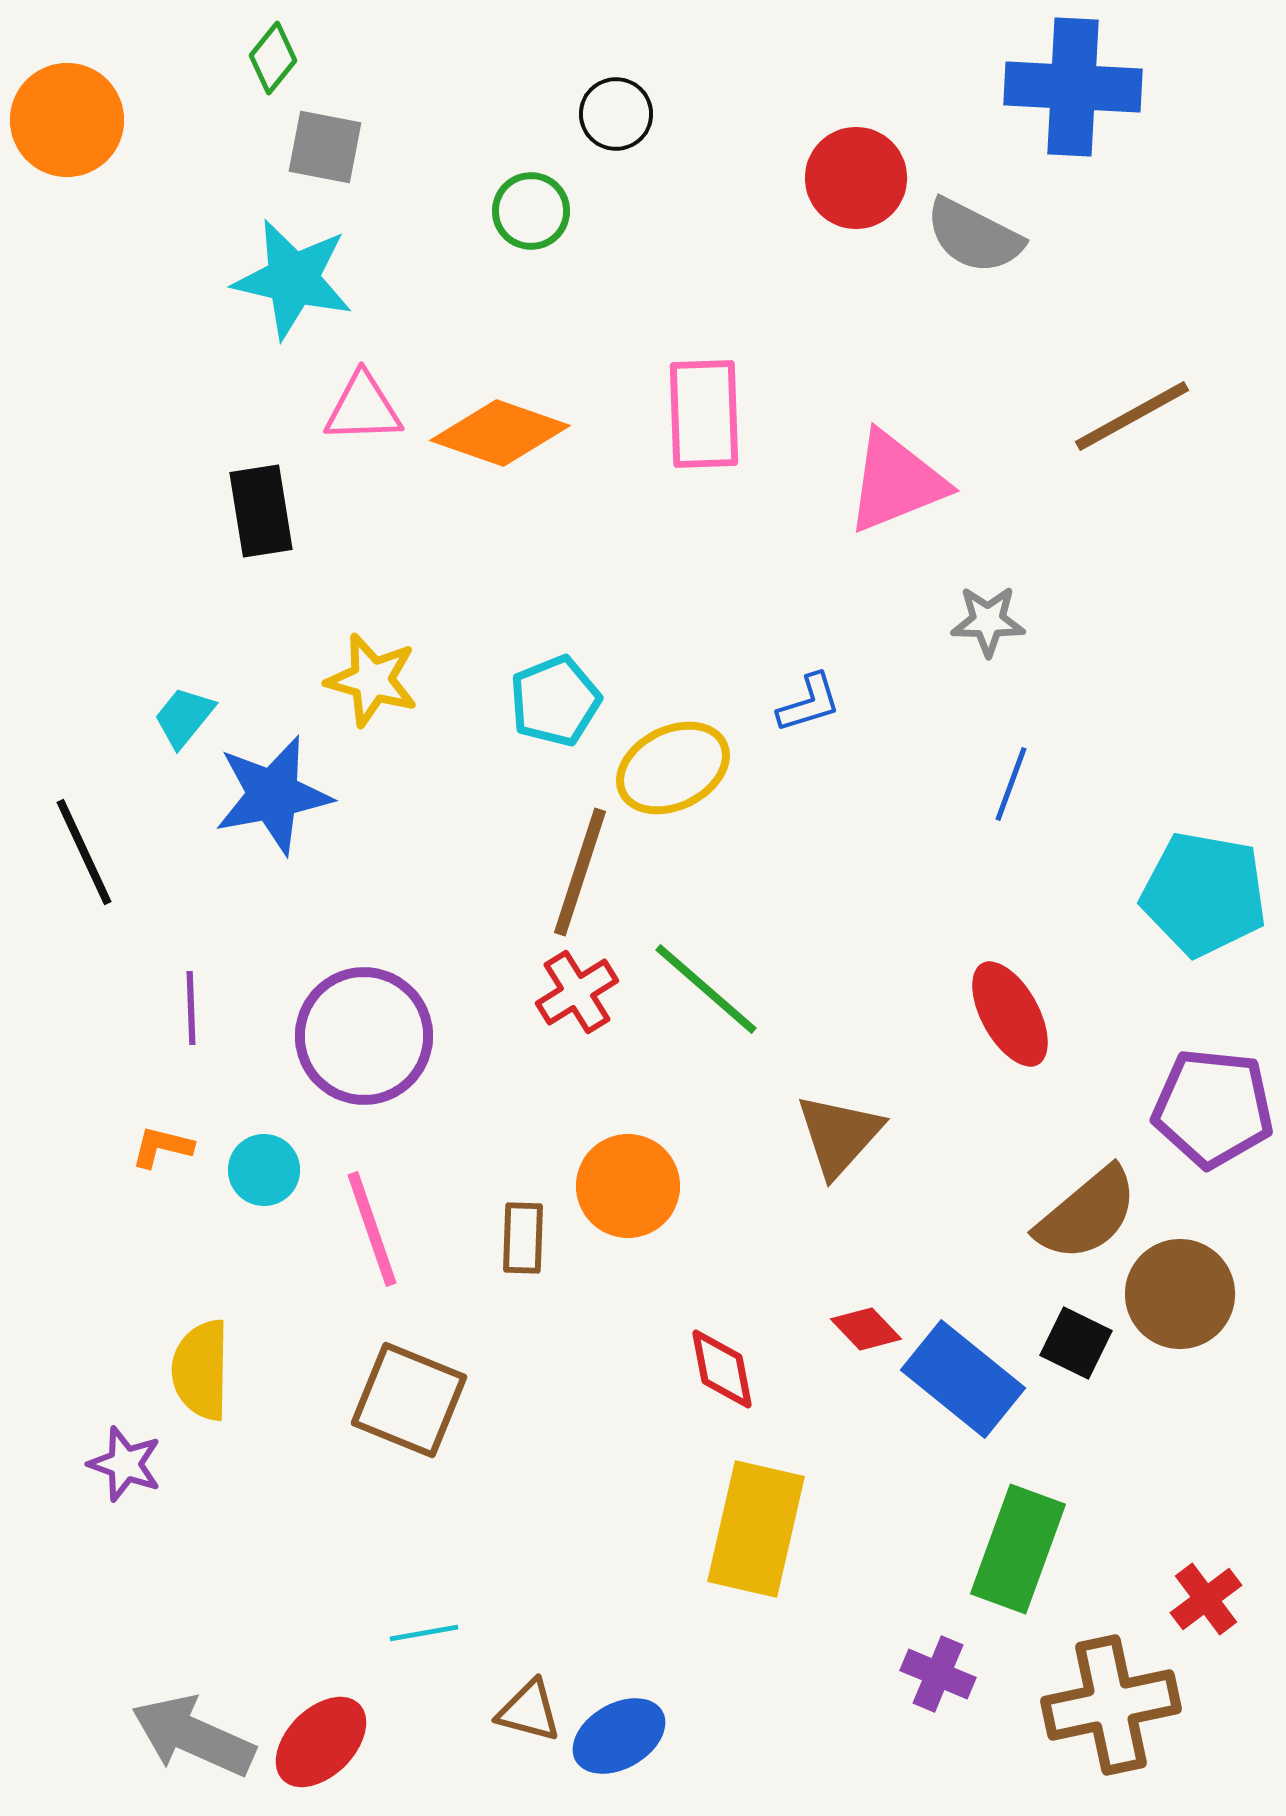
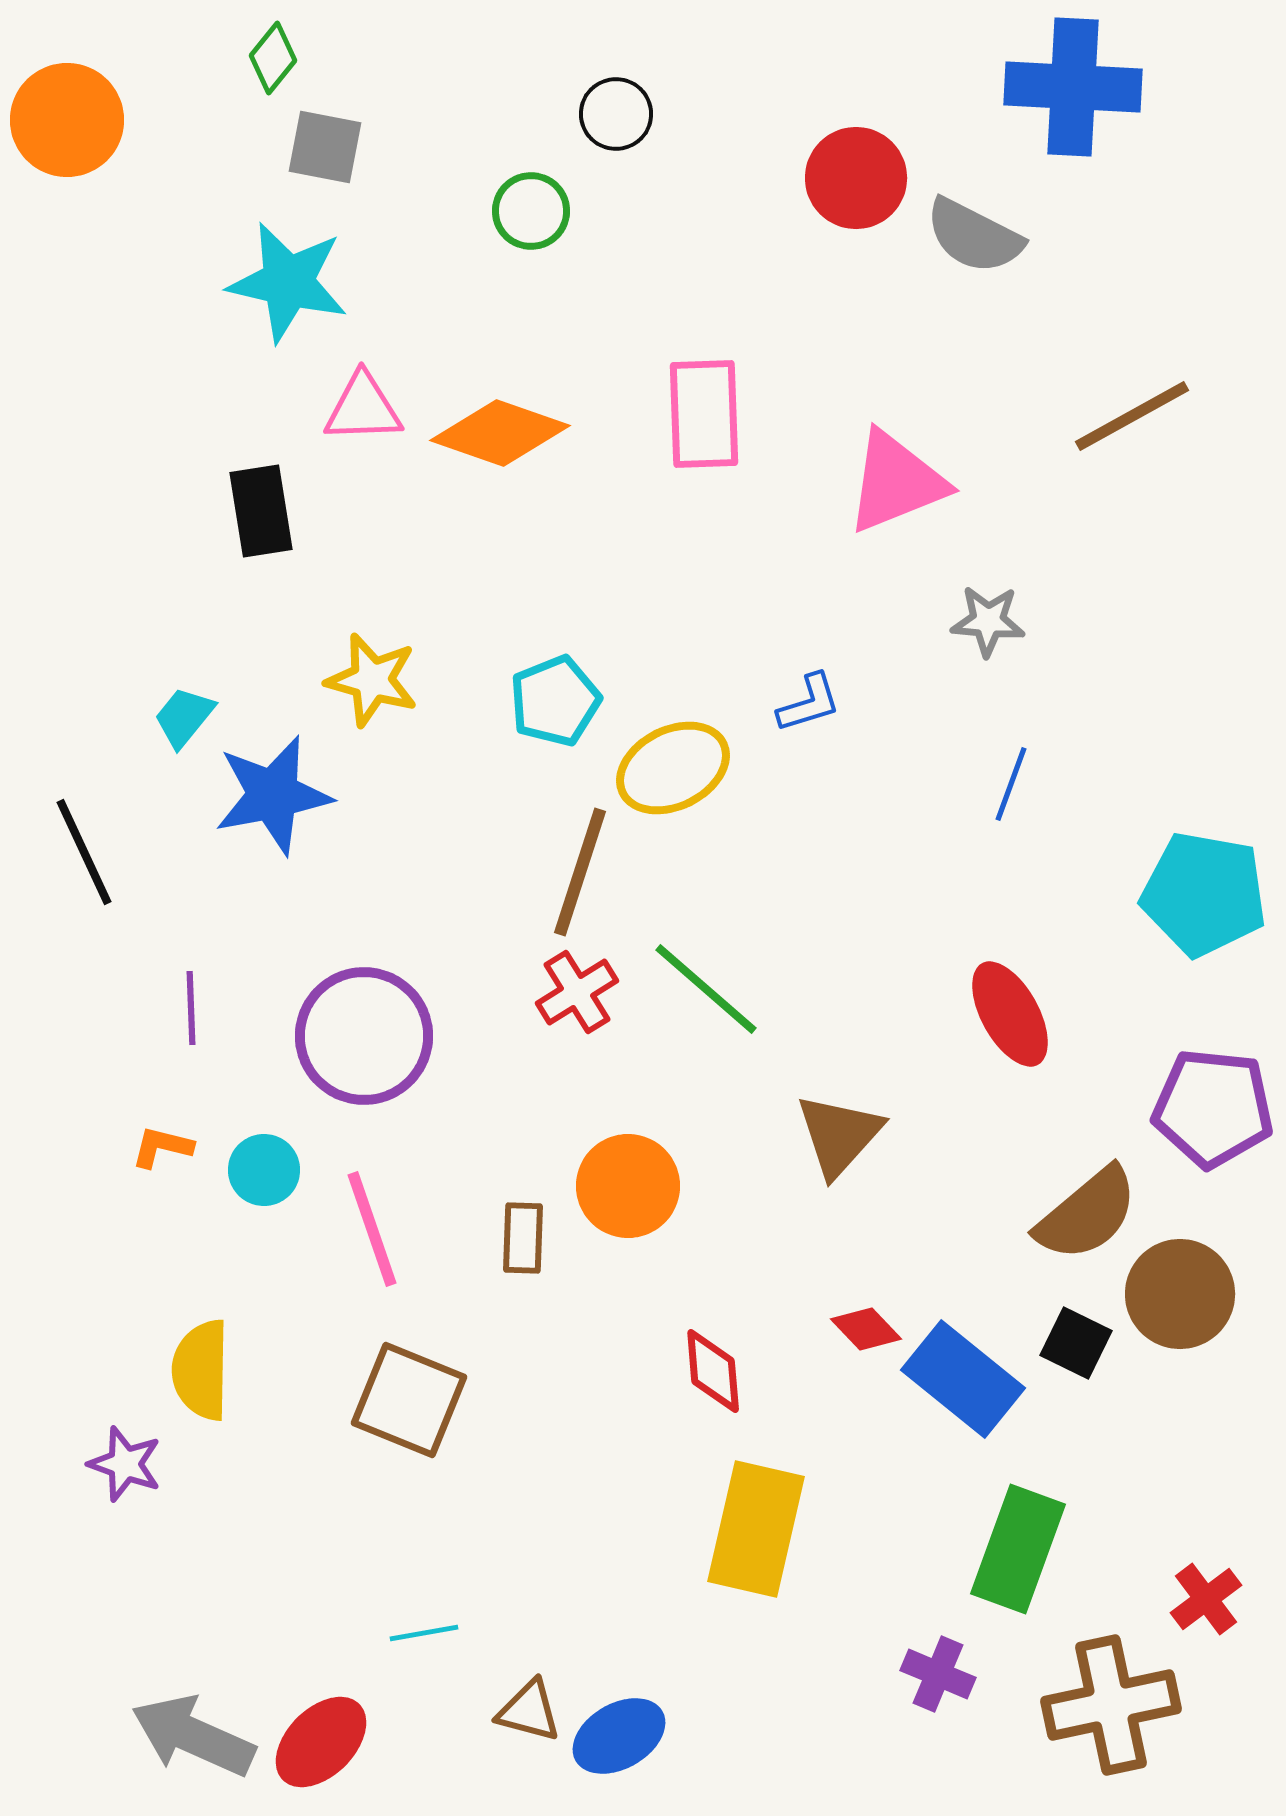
cyan star at (293, 279): moved 5 px left, 3 px down
gray star at (988, 621): rotated 4 degrees clockwise
red diamond at (722, 1369): moved 9 px left, 2 px down; rotated 6 degrees clockwise
